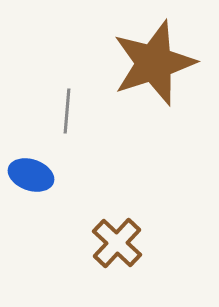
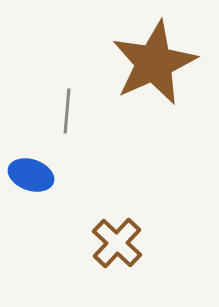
brown star: rotated 6 degrees counterclockwise
